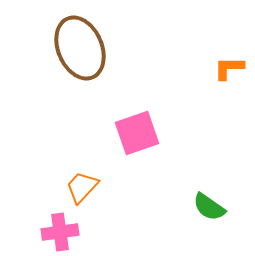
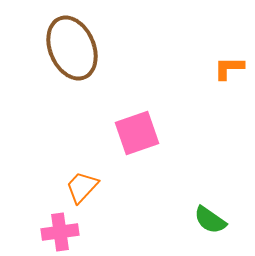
brown ellipse: moved 8 px left
green semicircle: moved 1 px right, 13 px down
